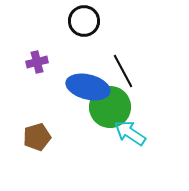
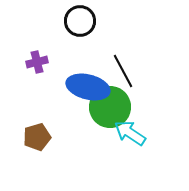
black circle: moved 4 px left
